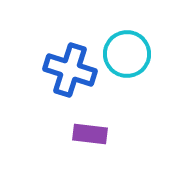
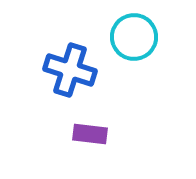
cyan circle: moved 7 px right, 17 px up
